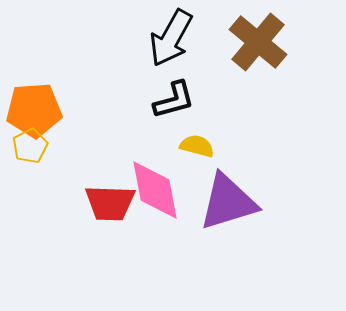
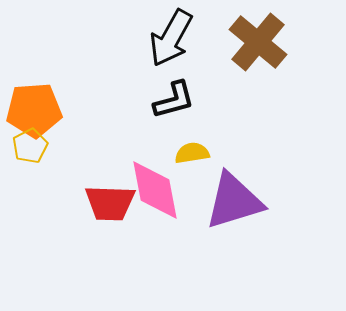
yellow semicircle: moved 5 px left, 7 px down; rotated 24 degrees counterclockwise
purple triangle: moved 6 px right, 1 px up
